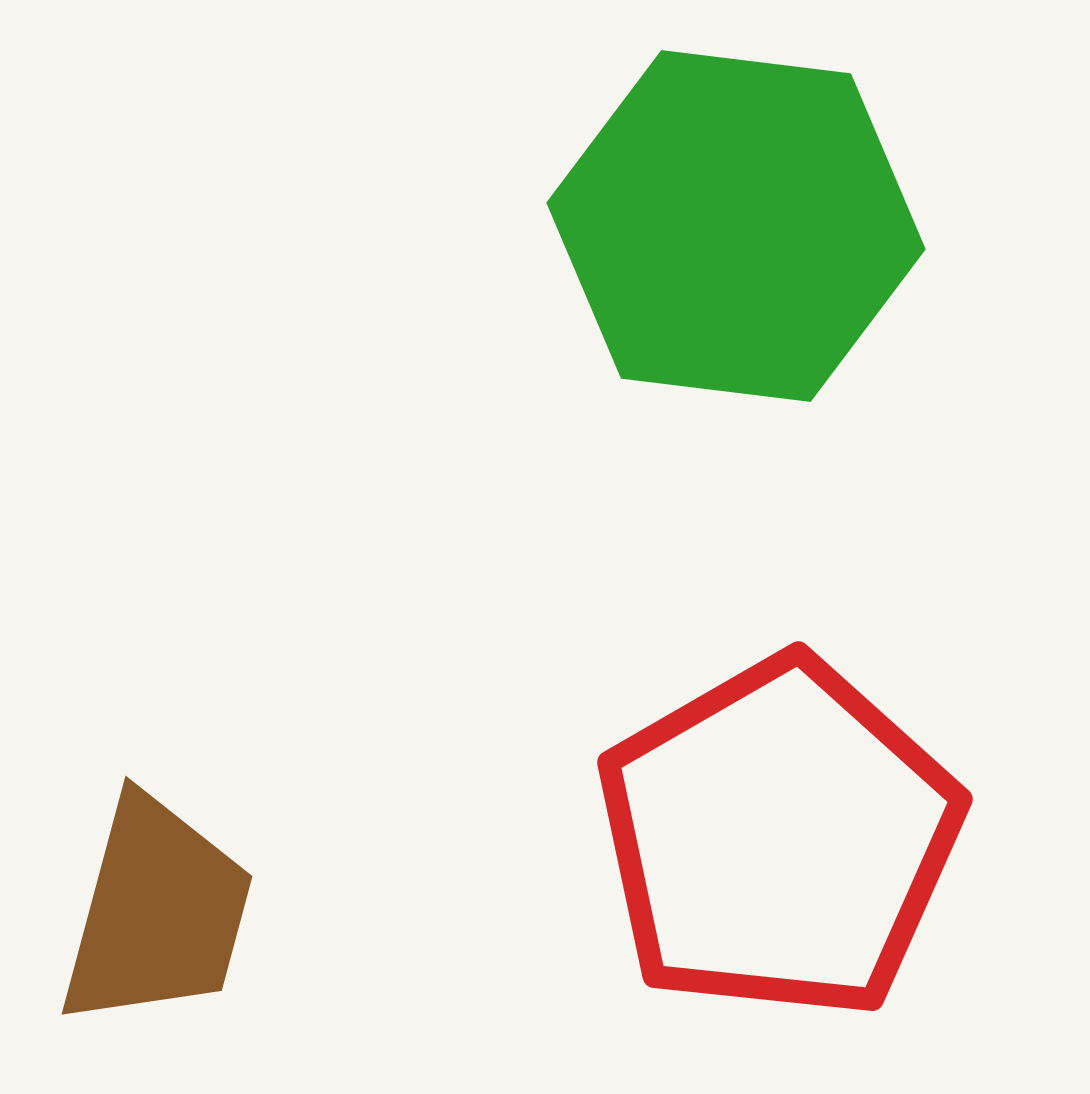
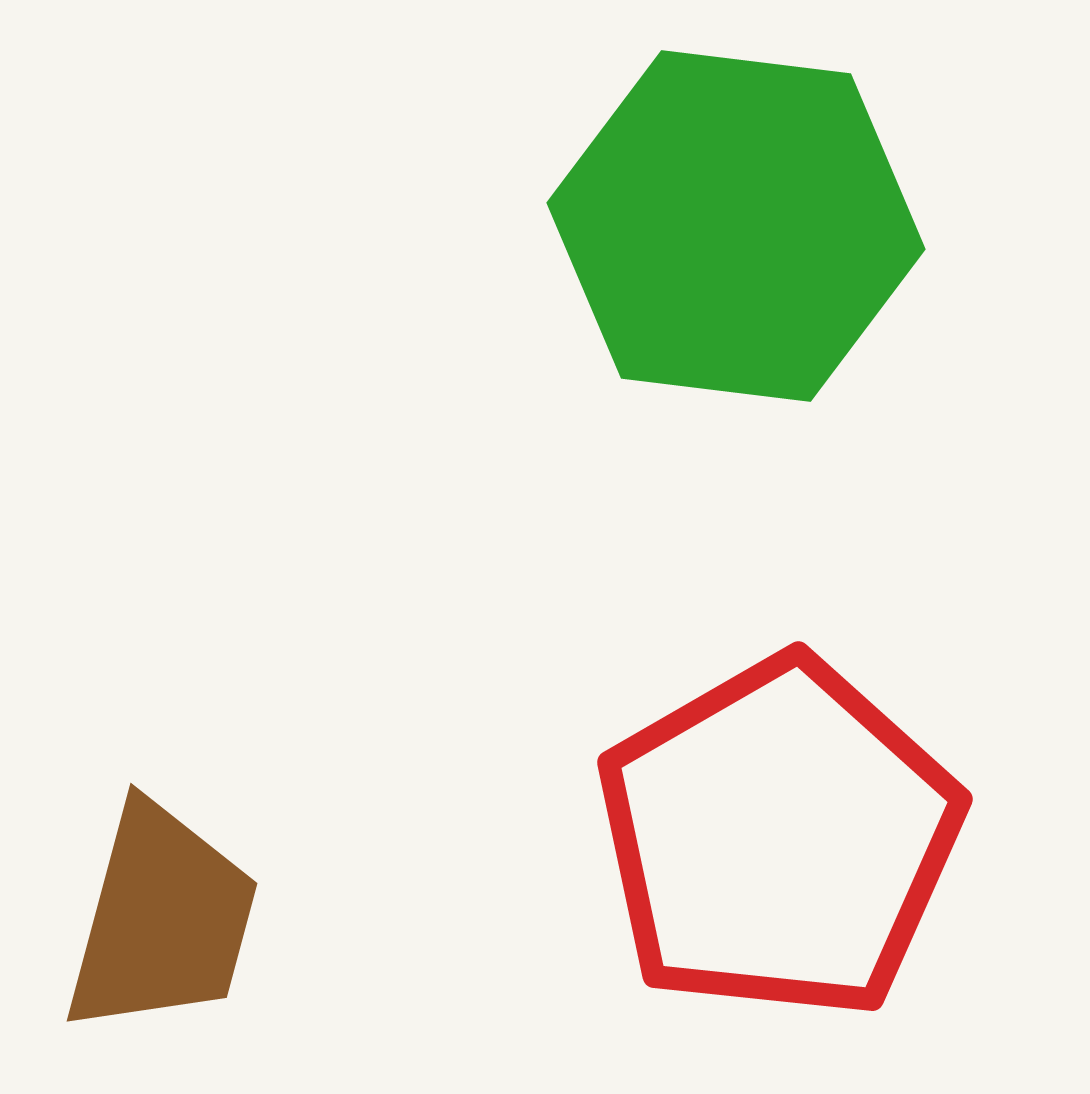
brown trapezoid: moved 5 px right, 7 px down
